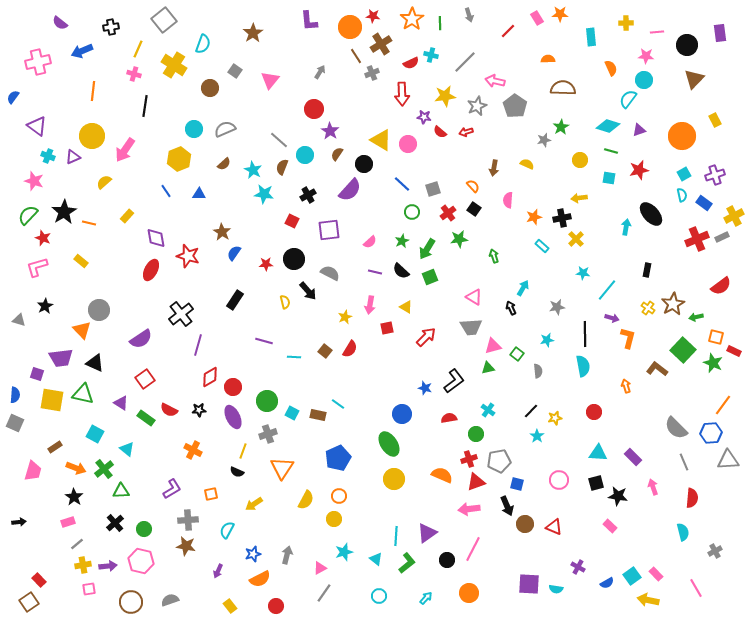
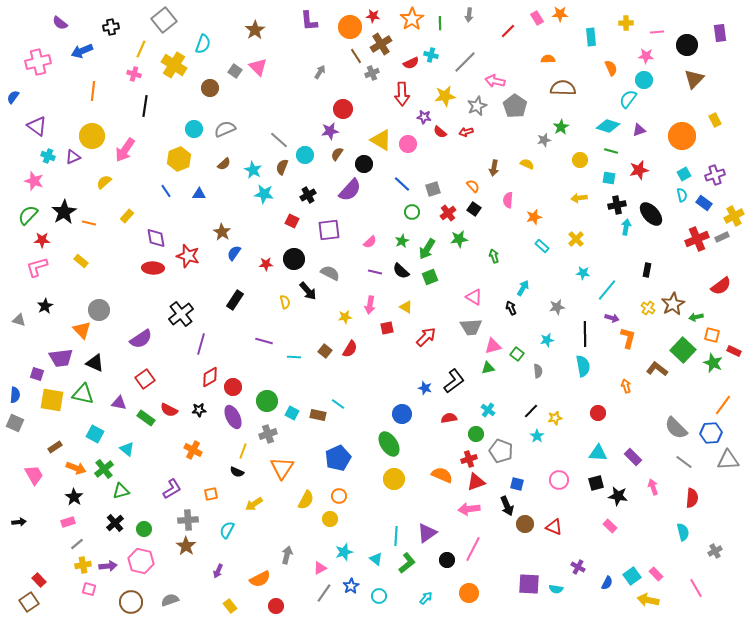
gray arrow at (469, 15): rotated 24 degrees clockwise
brown star at (253, 33): moved 2 px right, 3 px up
yellow line at (138, 49): moved 3 px right
pink triangle at (270, 80): moved 12 px left, 13 px up; rotated 24 degrees counterclockwise
red circle at (314, 109): moved 29 px right
purple star at (330, 131): rotated 30 degrees clockwise
black cross at (562, 218): moved 55 px right, 13 px up
red star at (43, 238): moved 1 px left, 2 px down; rotated 21 degrees counterclockwise
red ellipse at (151, 270): moved 2 px right, 2 px up; rotated 65 degrees clockwise
yellow star at (345, 317): rotated 16 degrees clockwise
orange square at (716, 337): moved 4 px left, 2 px up
purple line at (198, 345): moved 3 px right, 1 px up
purple triangle at (121, 403): moved 2 px left; rotated 21 degrees counterclockwise
red circle at (594, 412): moved 4 px right, 1 px down
gray pentagon at (499, 461): moved 2 px right, 10 px up; rotated 30 degrees clockwise
gray line at (684, 462): rotated 30 degrees counterclockwise
pink trapezoid at (33, 471): moved 1 px right, 4 px down; rotated 45 degrees counterclockwise
green triangle at (121, 491): rotated 12 degrees counterclockwise
yellow circle at (334, 519): moved 4 px left
brown star at (186, 546): rotated 24 degrees clockwise
blue star at (253, 554): moved 98 px right, 32 px down; rotated 14 degrees counterclockwise
blue semicircle at (607, 583): rotated 32 degrees counterclockwise
pink square at (89, 589): rotated 24 degrees clockwise
